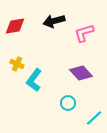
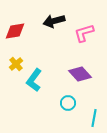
red diamond: moved 5 px down
yellow cross: moved 1 px left; rotated 24 degrees clockwise
purple diamond: moved 1 px left, 1 px down
cyan line: rotated 36 degrees counterclockwise
